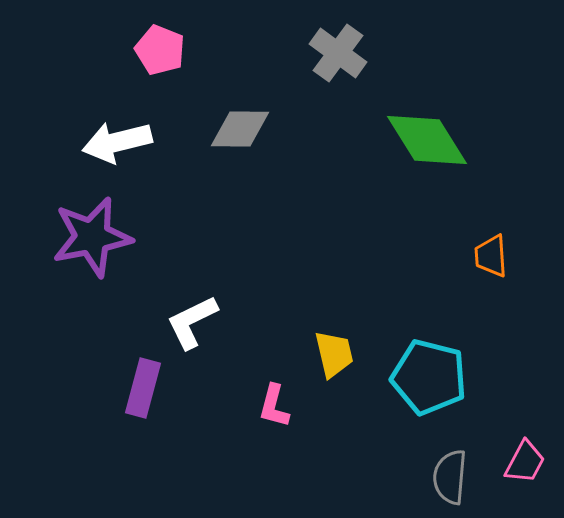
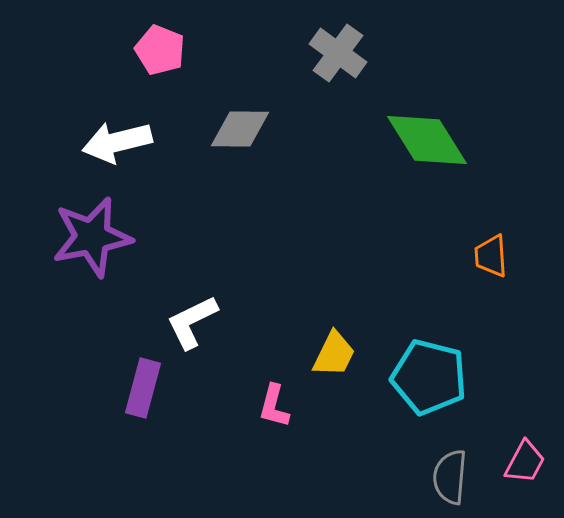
yellow trapezoid: rotated 39 degrees clockwise
